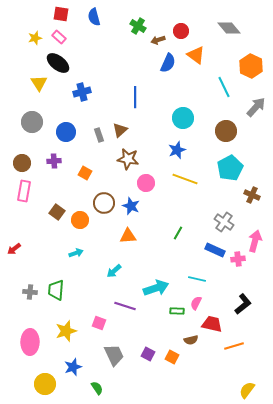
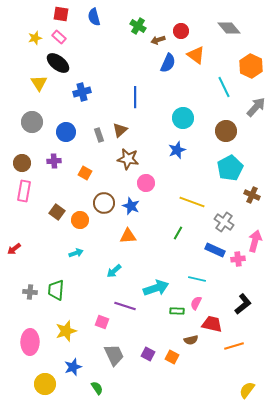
yellow line at (185, 179): moved 7 px right, 23 px down
pink square at (99, 323): moved 3 px right, 1 px up
